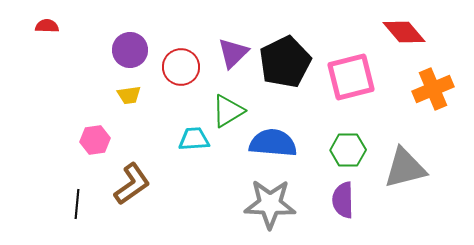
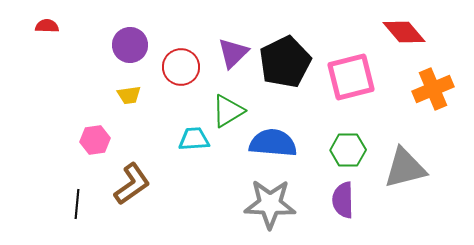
purple circle: moved 5 px up
